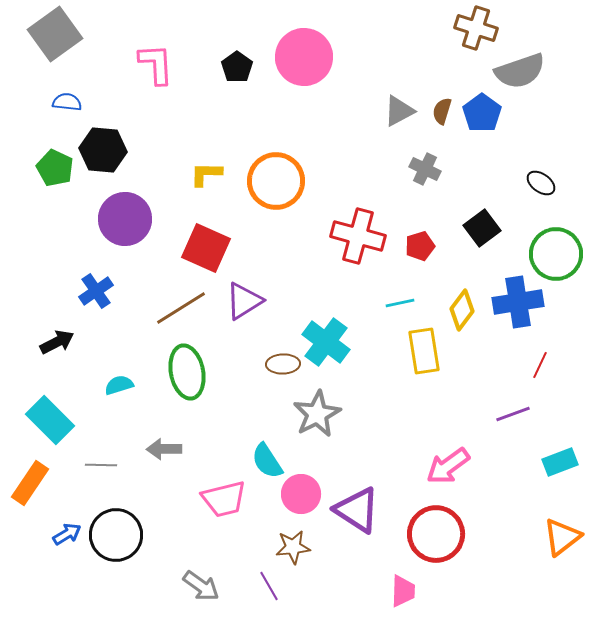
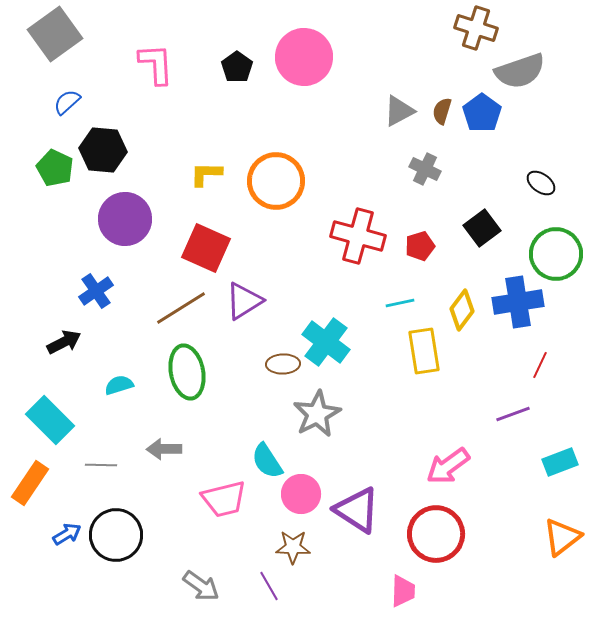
blue semicircle at (67, 102): rotated 48 degrees counterclockwise
black arrow at (57, 342): moved 7 px right
brown star at (293, 547): rotated 8 degrees clockwise
